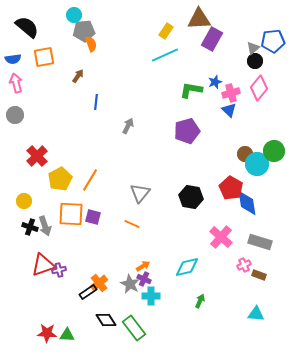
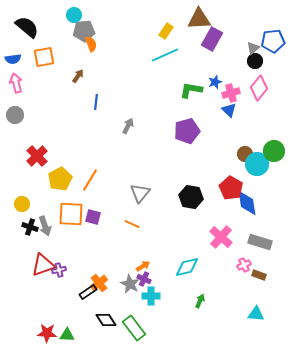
yellow circle at (24, 201): moved 2 px left, 3 px down
